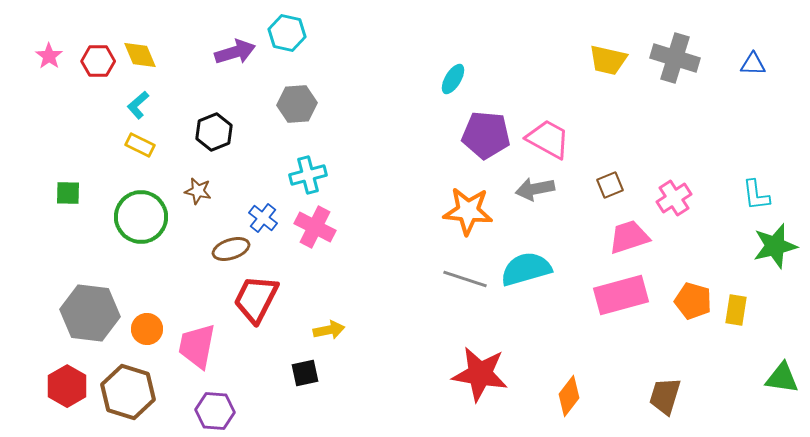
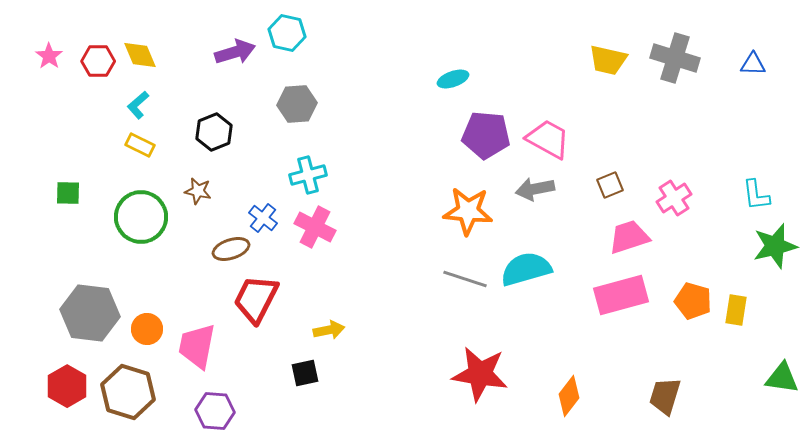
cyan ellipse at (453, 79): rotated 40 degrees clockwise
